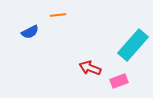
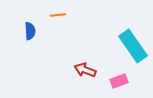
blue semicircle: moved 1 px up; rotated 66 degrees counterclockwise
cyan rectangle: moved 1 px down; rotated 76 degrees counterclockwise
red arrow: moved 5 px left, 2 px down
